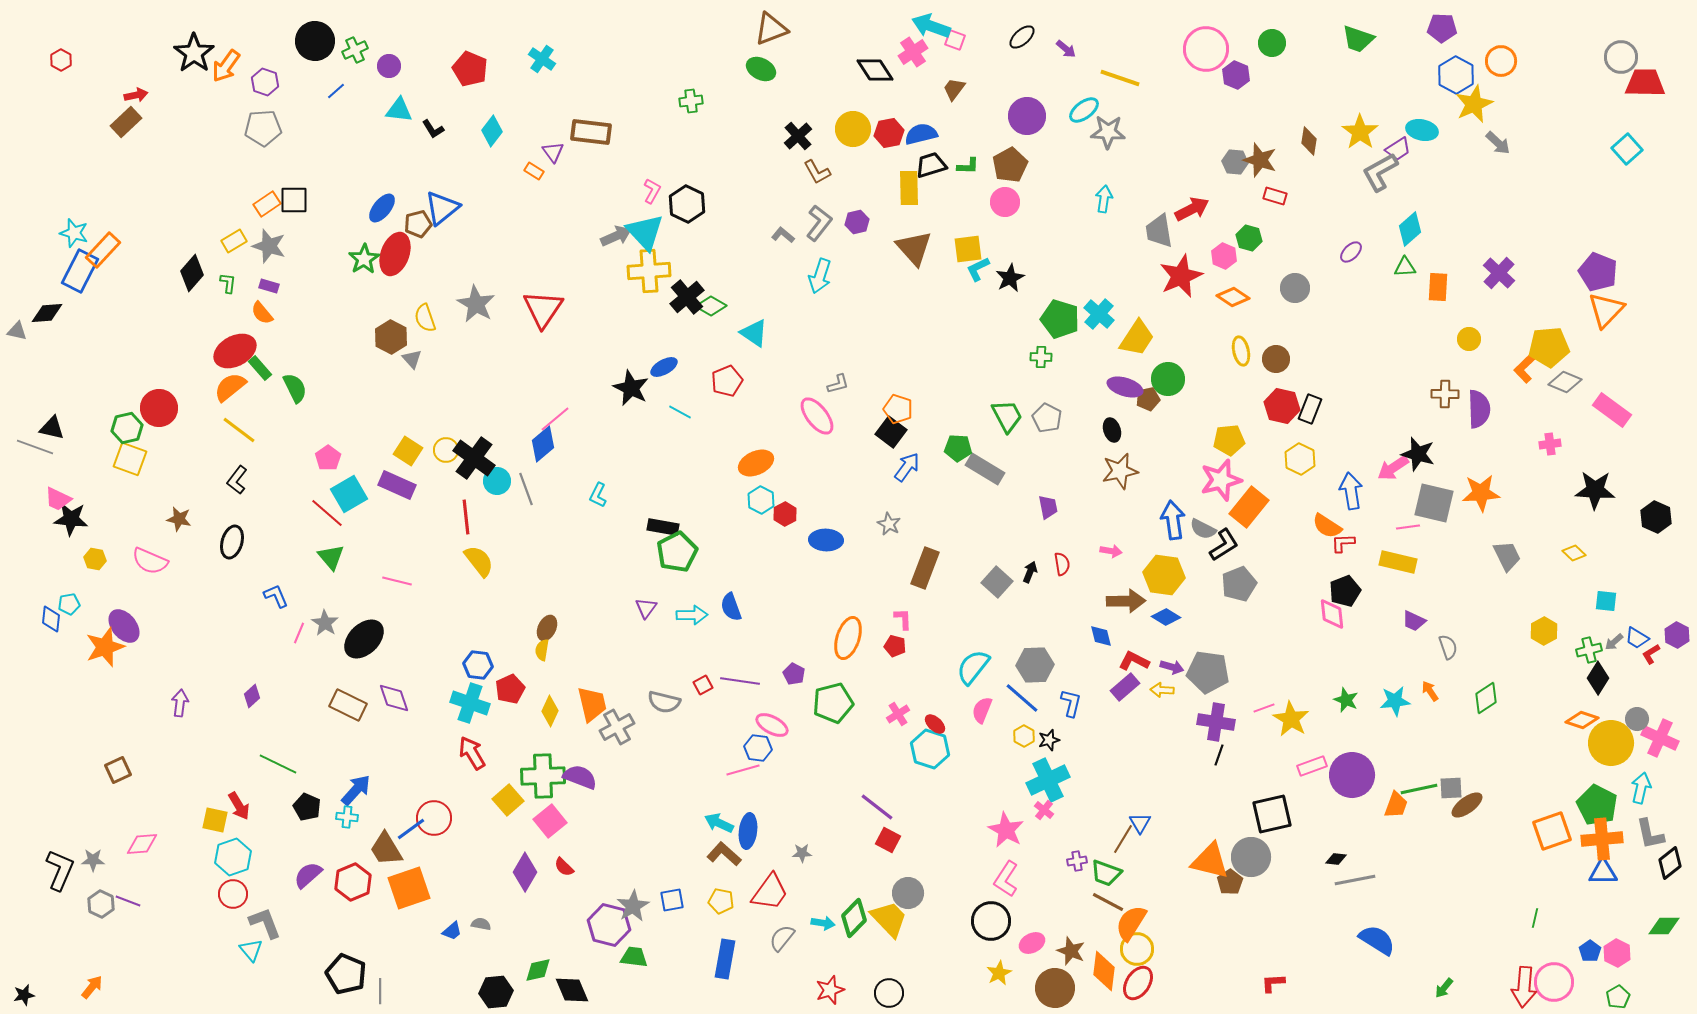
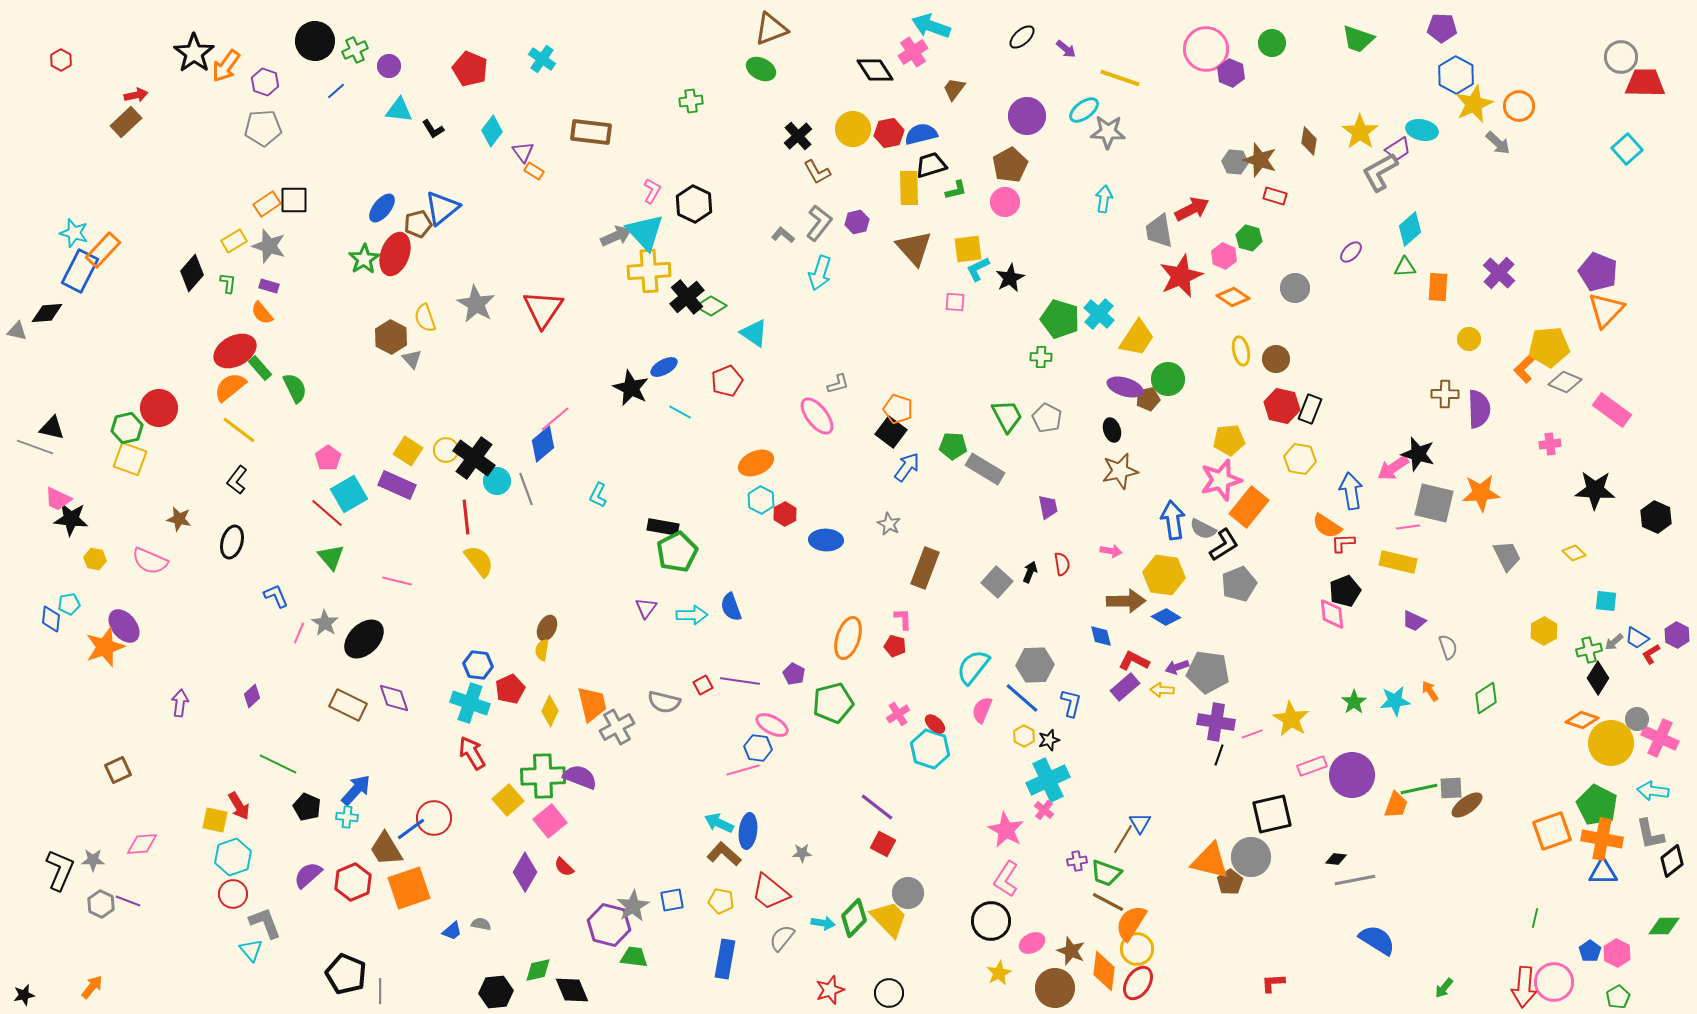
pink square at (955, 40): moved 262 px down; rotated 15 degrees counterclockwise
orange circle at (1501, 61): moved 18 px right, 45 px down
purple hexagon at (1236, 75): moved 5 px left, 2 px up
purple triangle at (553, 152): moved 30 px left
green L-shape at (968, 166): moved 12 px left, 24 px down; rotated 15 degrees counterclockwise
black hexagon at (687, 204): moved 7 px right
cyan arrow at (820, 276): moved 3 px up
green pentagon at (958, 448): moved 5 px left, 2 px up
yellow hexagon at (1300, 459): rotated 16 degrees counterclockwise
purple arrow at (1172, 667): moved 5 px right; rotated 145 degrees clockwise
green star at (1346, 700): moved 8 px right, 2 px down; rotated 15 degrees clockwise
pink line at (1264, 708): moved 12 px left, 26 px down
cyan arrow at (1641, 788): moved 12 px right, 3 px down; rotated 96 degrees counterclockwise
orange cross at (1602, 839): rotated 15 degrees clockwise
red square at (888, 840): moved 5 px left, 4 px down
black diamond at (1670, 863): moved 2 px right, 2 px up
red trapezoid at (770, 892): rotated 93 degrees clockwise
